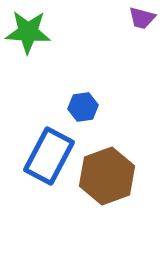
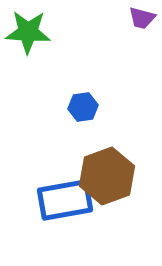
blue rectangle: moved 16 px right, 44 px down; rotated 52 degrees clockwise
